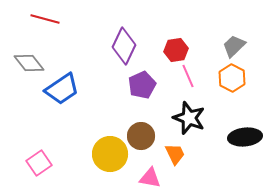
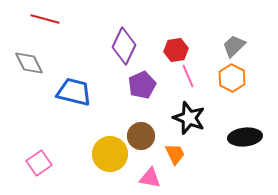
gray diamond: rotated 12 degrees clockwise
blue trapezoid: moved 12 px right, 3 px down; rotated 132 degrees counterclockwise
